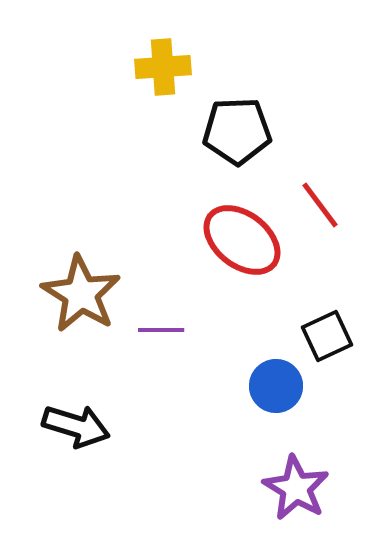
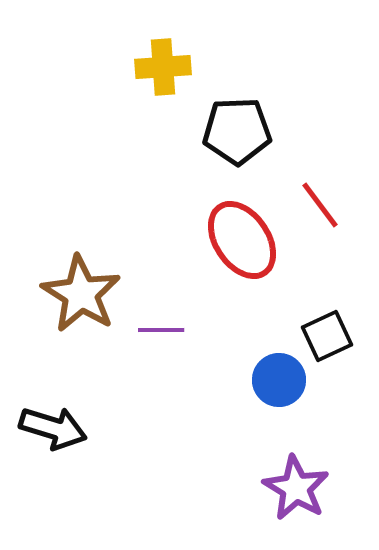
red ellipse: rotated 18 degrees clockwise
blue circle: moved 3 px right, 6 px up
black arrow: moved 23 px left, 2 px down
